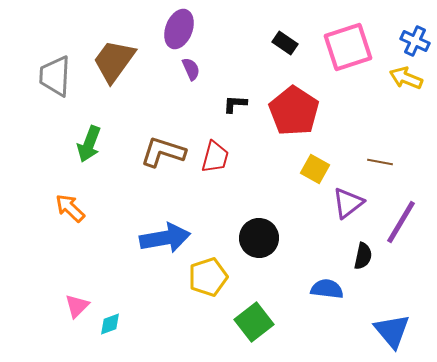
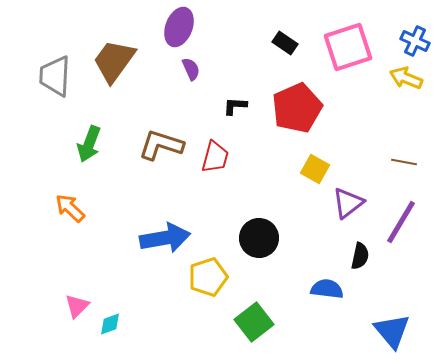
purple ellipse: moved 2 px up
black L-shape: moved 2 px down
red pentagon: moved 3 px right, 3 px up; rotated 15 degrees clockwise
brown L-shape: moved 2 px left, 7 px up
brown line: moved 24 px right
black semicircle: moved 3 px left
